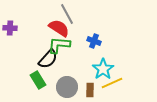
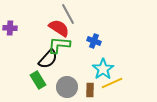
gray line: moved 1 px right
